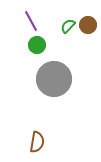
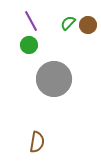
green semicircle: moved 3 px up
green circle: moved 8 px left
